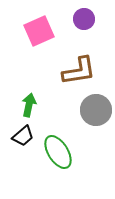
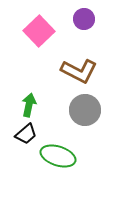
pink square: rotated 20 degrees counterclockwise
brown L-shape: rotated 36 degrees clockwise
gray circle: moved 11 px left
black trapezoid: moved 3 px right, 2 px up
green ellipse: moved 4 px down; rotated 40 degrees counterclockwise
